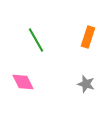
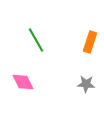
orange rectangle: moved 2 px right, 5 px down
gray star: rotated 12 degrees counterclockwise
